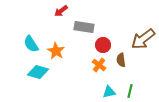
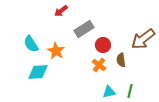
gray rectangle: moved 2 px down; rotated 42 degrees counterclockwise
cyan diamond: rotated 20 degrees counterclockwise
